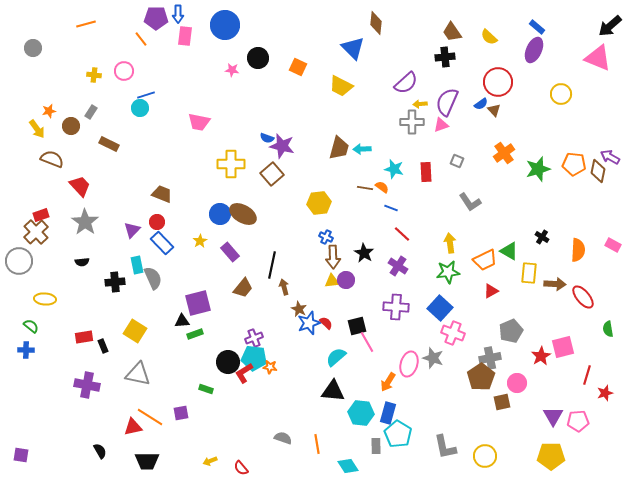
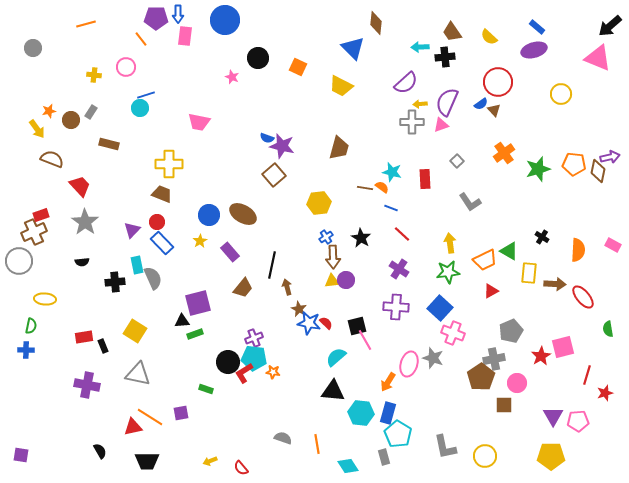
blue circle at (225, 25): moved 5 px up
purple ellipse at (534, 50): rotated 50 degrees clockwise
pink star at (232, 70): moved 7 px down; rotated 16 degrees clockwise
pink circle at (124, 71): moved 2 px right, 4 px up
brown circle at (71, 126): moved 6 px up
brown rectangle at (109, 144): rotated 12 degrees counterclockwise
cyan arrow at (362, 149): moved 58 px right, 102 px up
purple arrow at (610, 157): rotated 138 degrees clockwise
gray square at (457, 161): rotated 24 degrees clockwise
yellow cross at (231, 164): moved 62 px left
cyan star at (394, 169): moved 2 px left, 3 px down
red rectangle at (426, 172): moved 1 px left, 7 px down
brown square at (272, 174): moved 2 px right, 1 px down
blue circle at (220, 214): moved 11 px left, 1 px down
brown cross at (36, 232): moved 2 px left; rotated 20 degrees clockwise
blue cross at (326, 237): rotated 32 degrees clockwise
black star at (364, 253): moved 3 px left, 15 px up
purple cross at (398, 266): moved 1 px right, 3 px down
brown arrow at (284, 287): moved 3 px right
blue star at (309, 323): rotated 30 degrees clockwise
green semicircle at (31, 326): rotated 63 degrees clockwise
pink line at (367, 342): moved 2 px left, 2 px up
gray cross at (490, 358): moved 4 px right, 1 px down
orange star at (270, 367): moved 3 px right, 5 px down
brown square at (502, 402): moved 2 px right, 3 px down; rotated 12 degrees clockwise
gray rectangle at (376, 446): moved 8 px right, 11 px down; rotated 14 degrees counterclockwise
